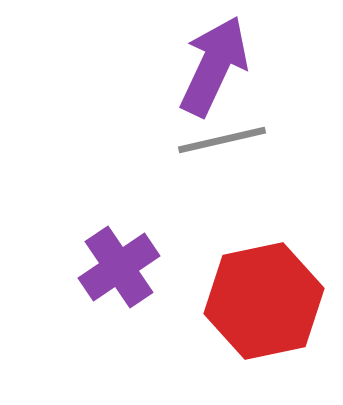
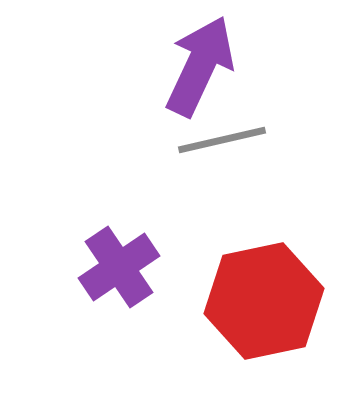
purple arrow: moved 14 px left
